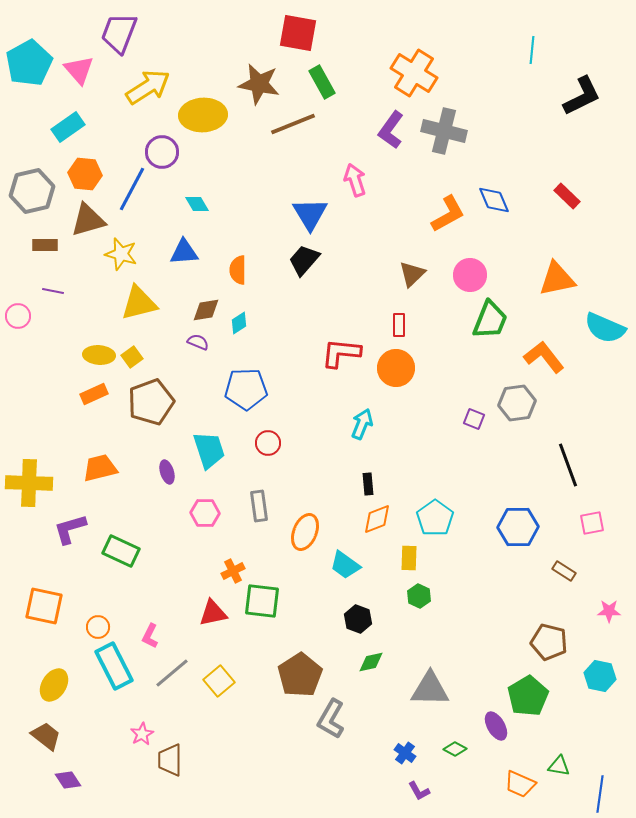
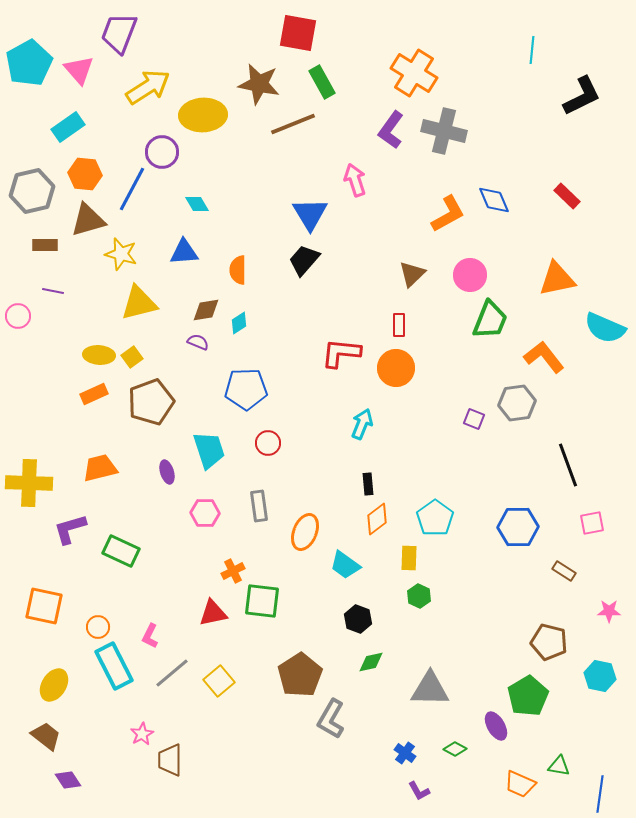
orange diamond at (377, 519): rotated 16 degrees counterclockwise
